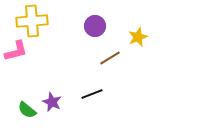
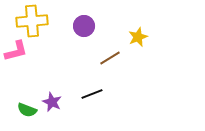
purple circle: moved 11 px left
green semicircle: rotated 18 degrees counterclockwise
